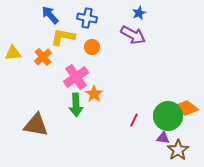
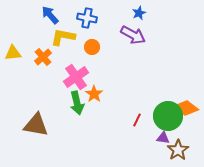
green arrow: moved 1 px right, 2 px up; rotated 10 degrees counterclockwise
red line: moved 3 px right
